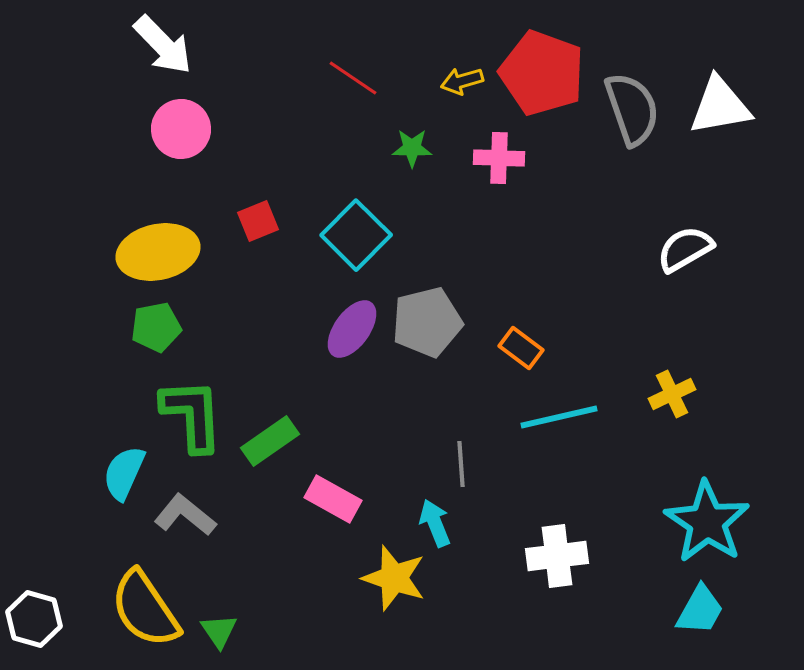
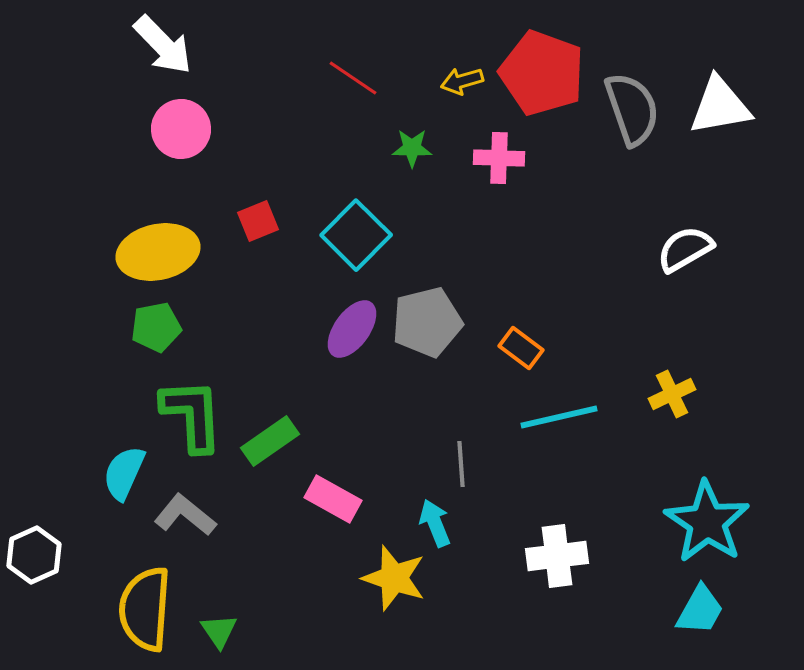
yellow semicircle: rotated 38 degrees clockwise
white hexagon: moved 64 px up; rotated 20 degrees clockwise
